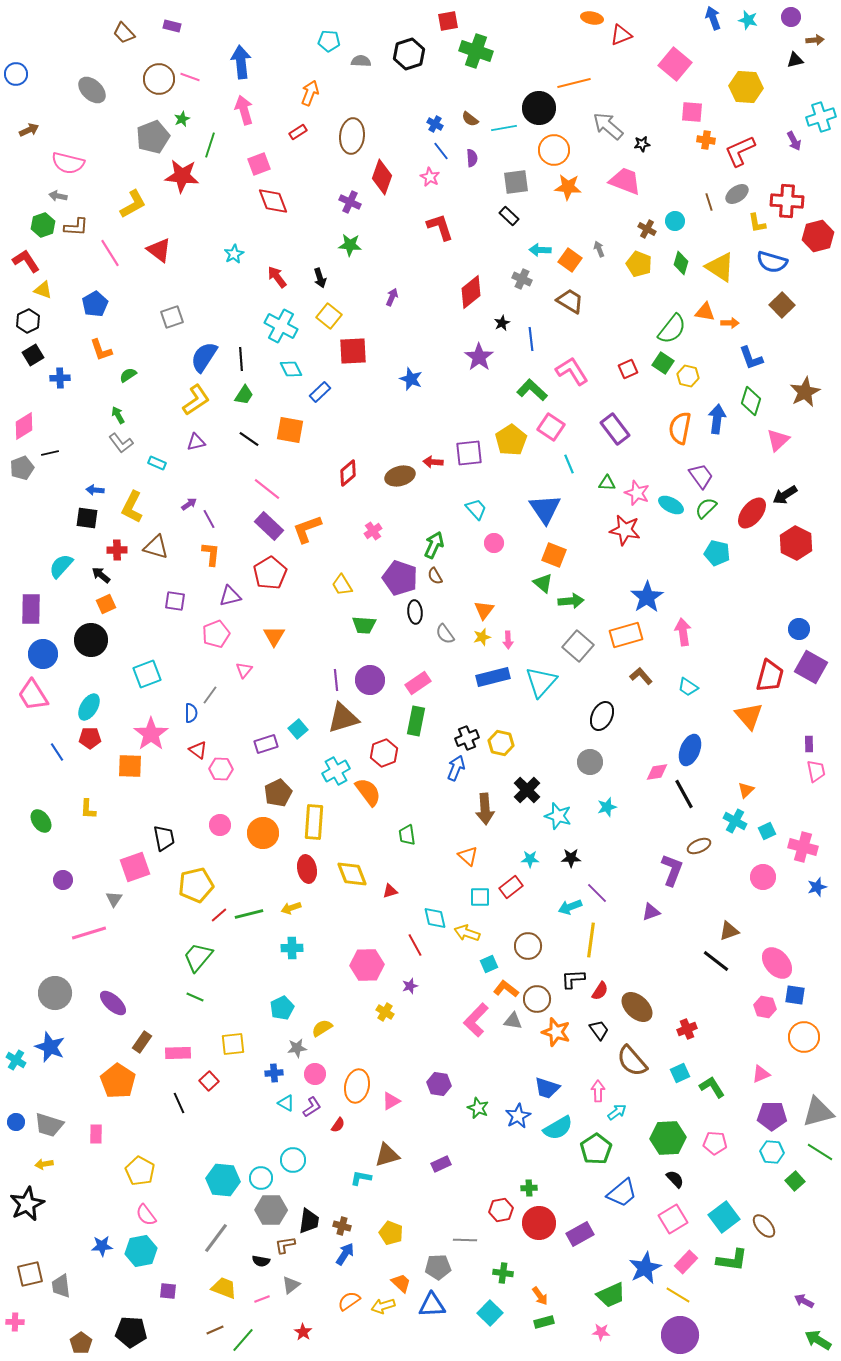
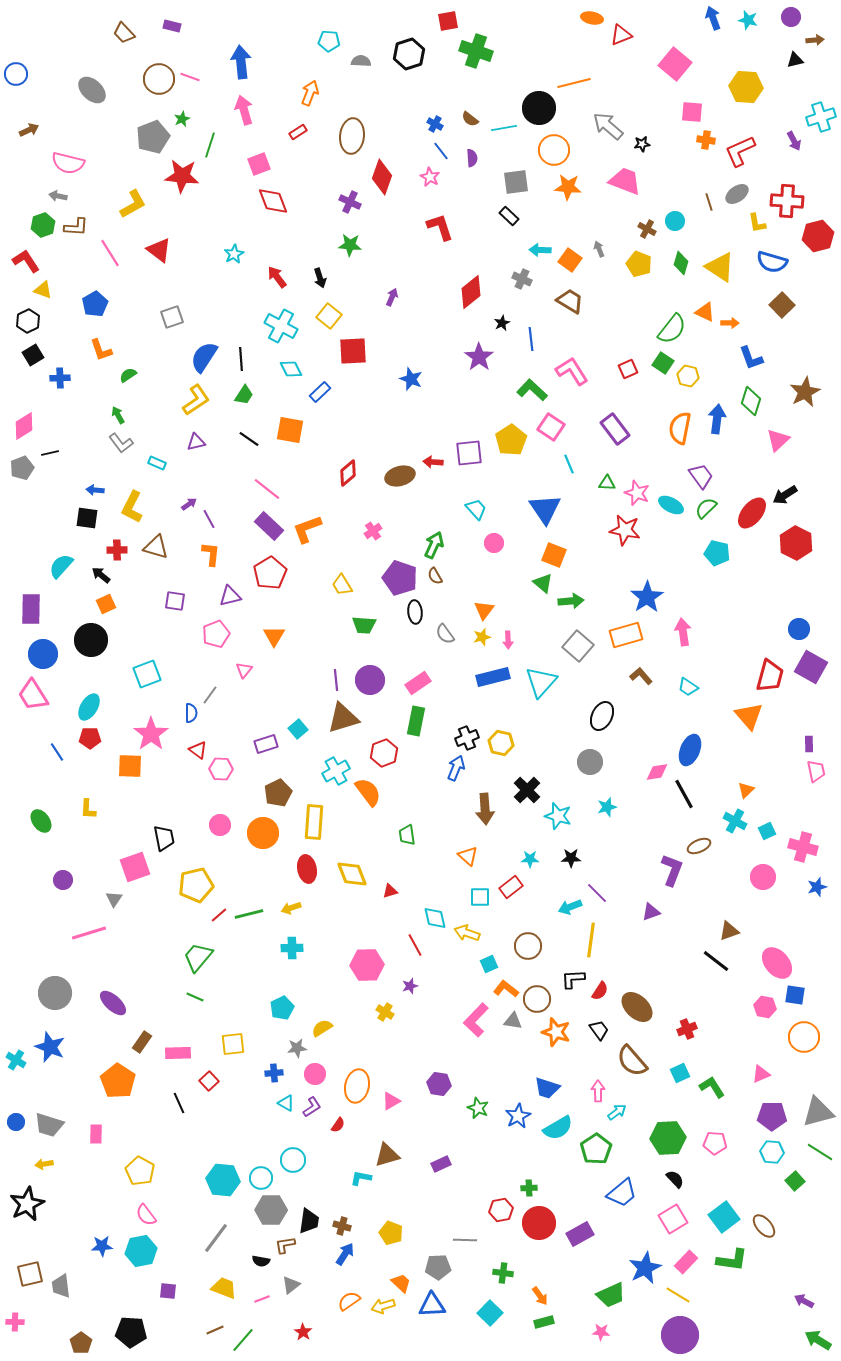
orange triangle at (705, 312): rotated 15 degrees clockwise
